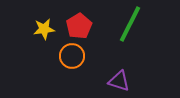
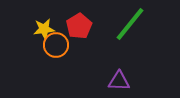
green line: rotated 12 degrees clockwise
orange circle: moved 16 px left, 11 px up
purple triangle: rotated 15 degrees counterclockwise
